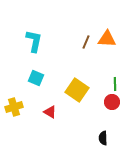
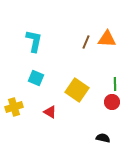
black semicircle: rotated 104 degrees clockwise
